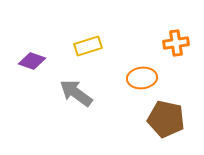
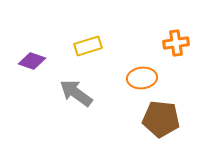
brown pentagon: moved 5 px left; rotated 6 degrees counterclockwise
